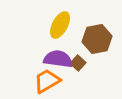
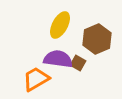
brown hexagon: rotated 12 degrees counterclockwise
brown square: rotated 14 degrees counterclockwise
orange trapezoid: moved 11 px left, 2 px up
